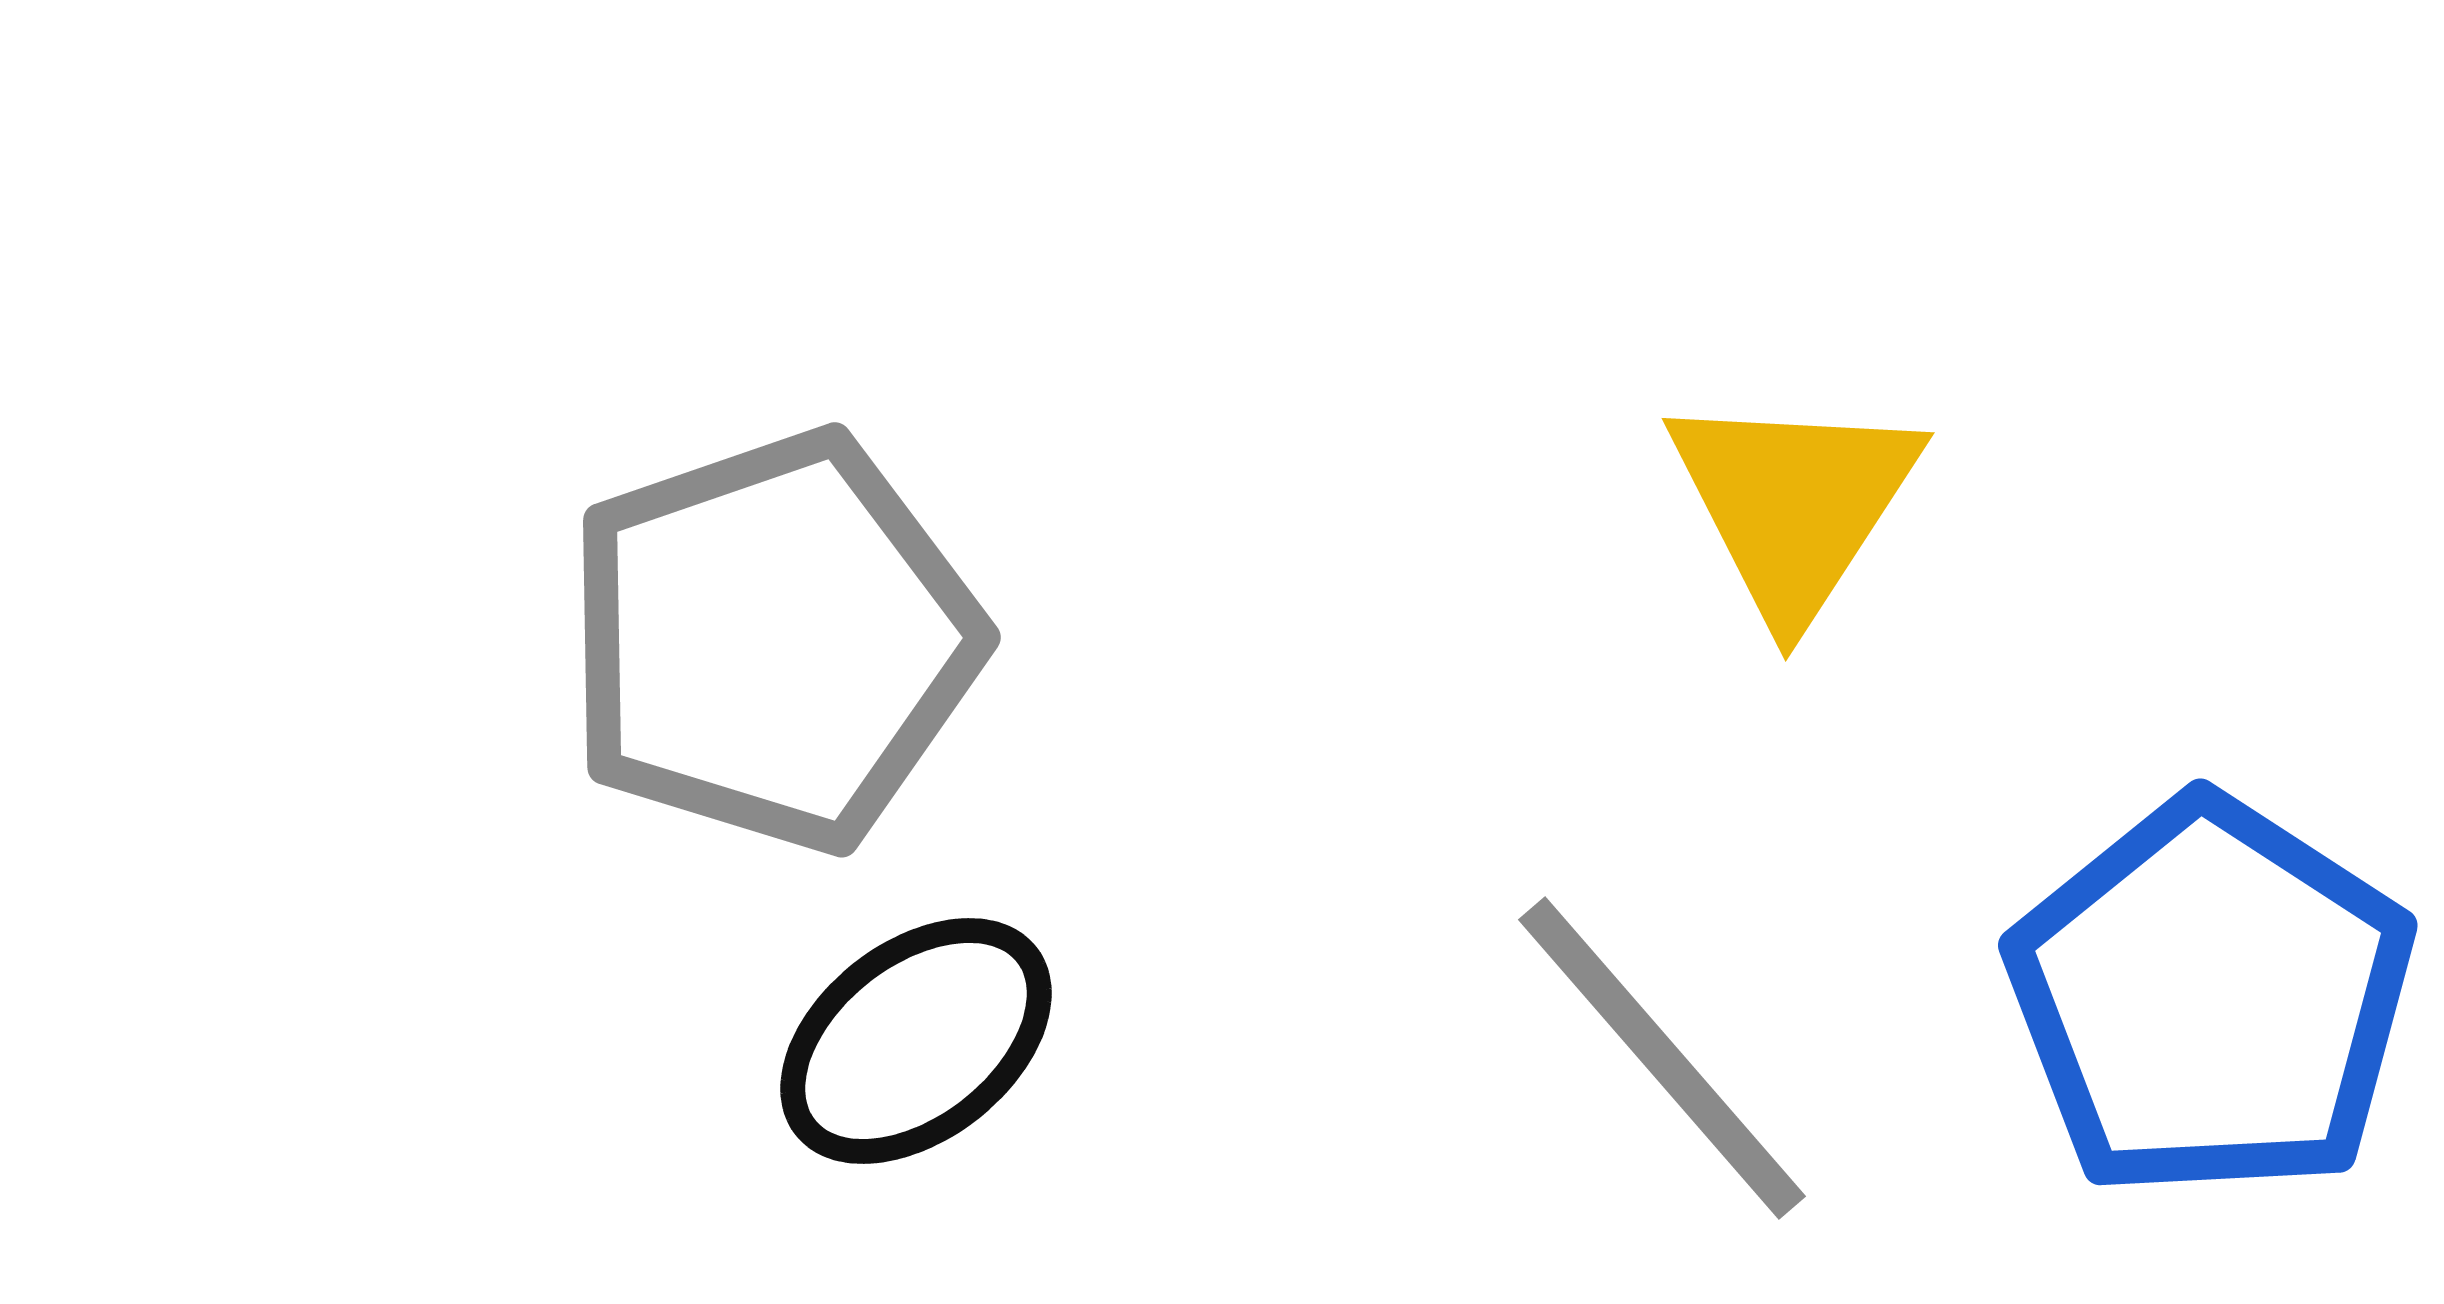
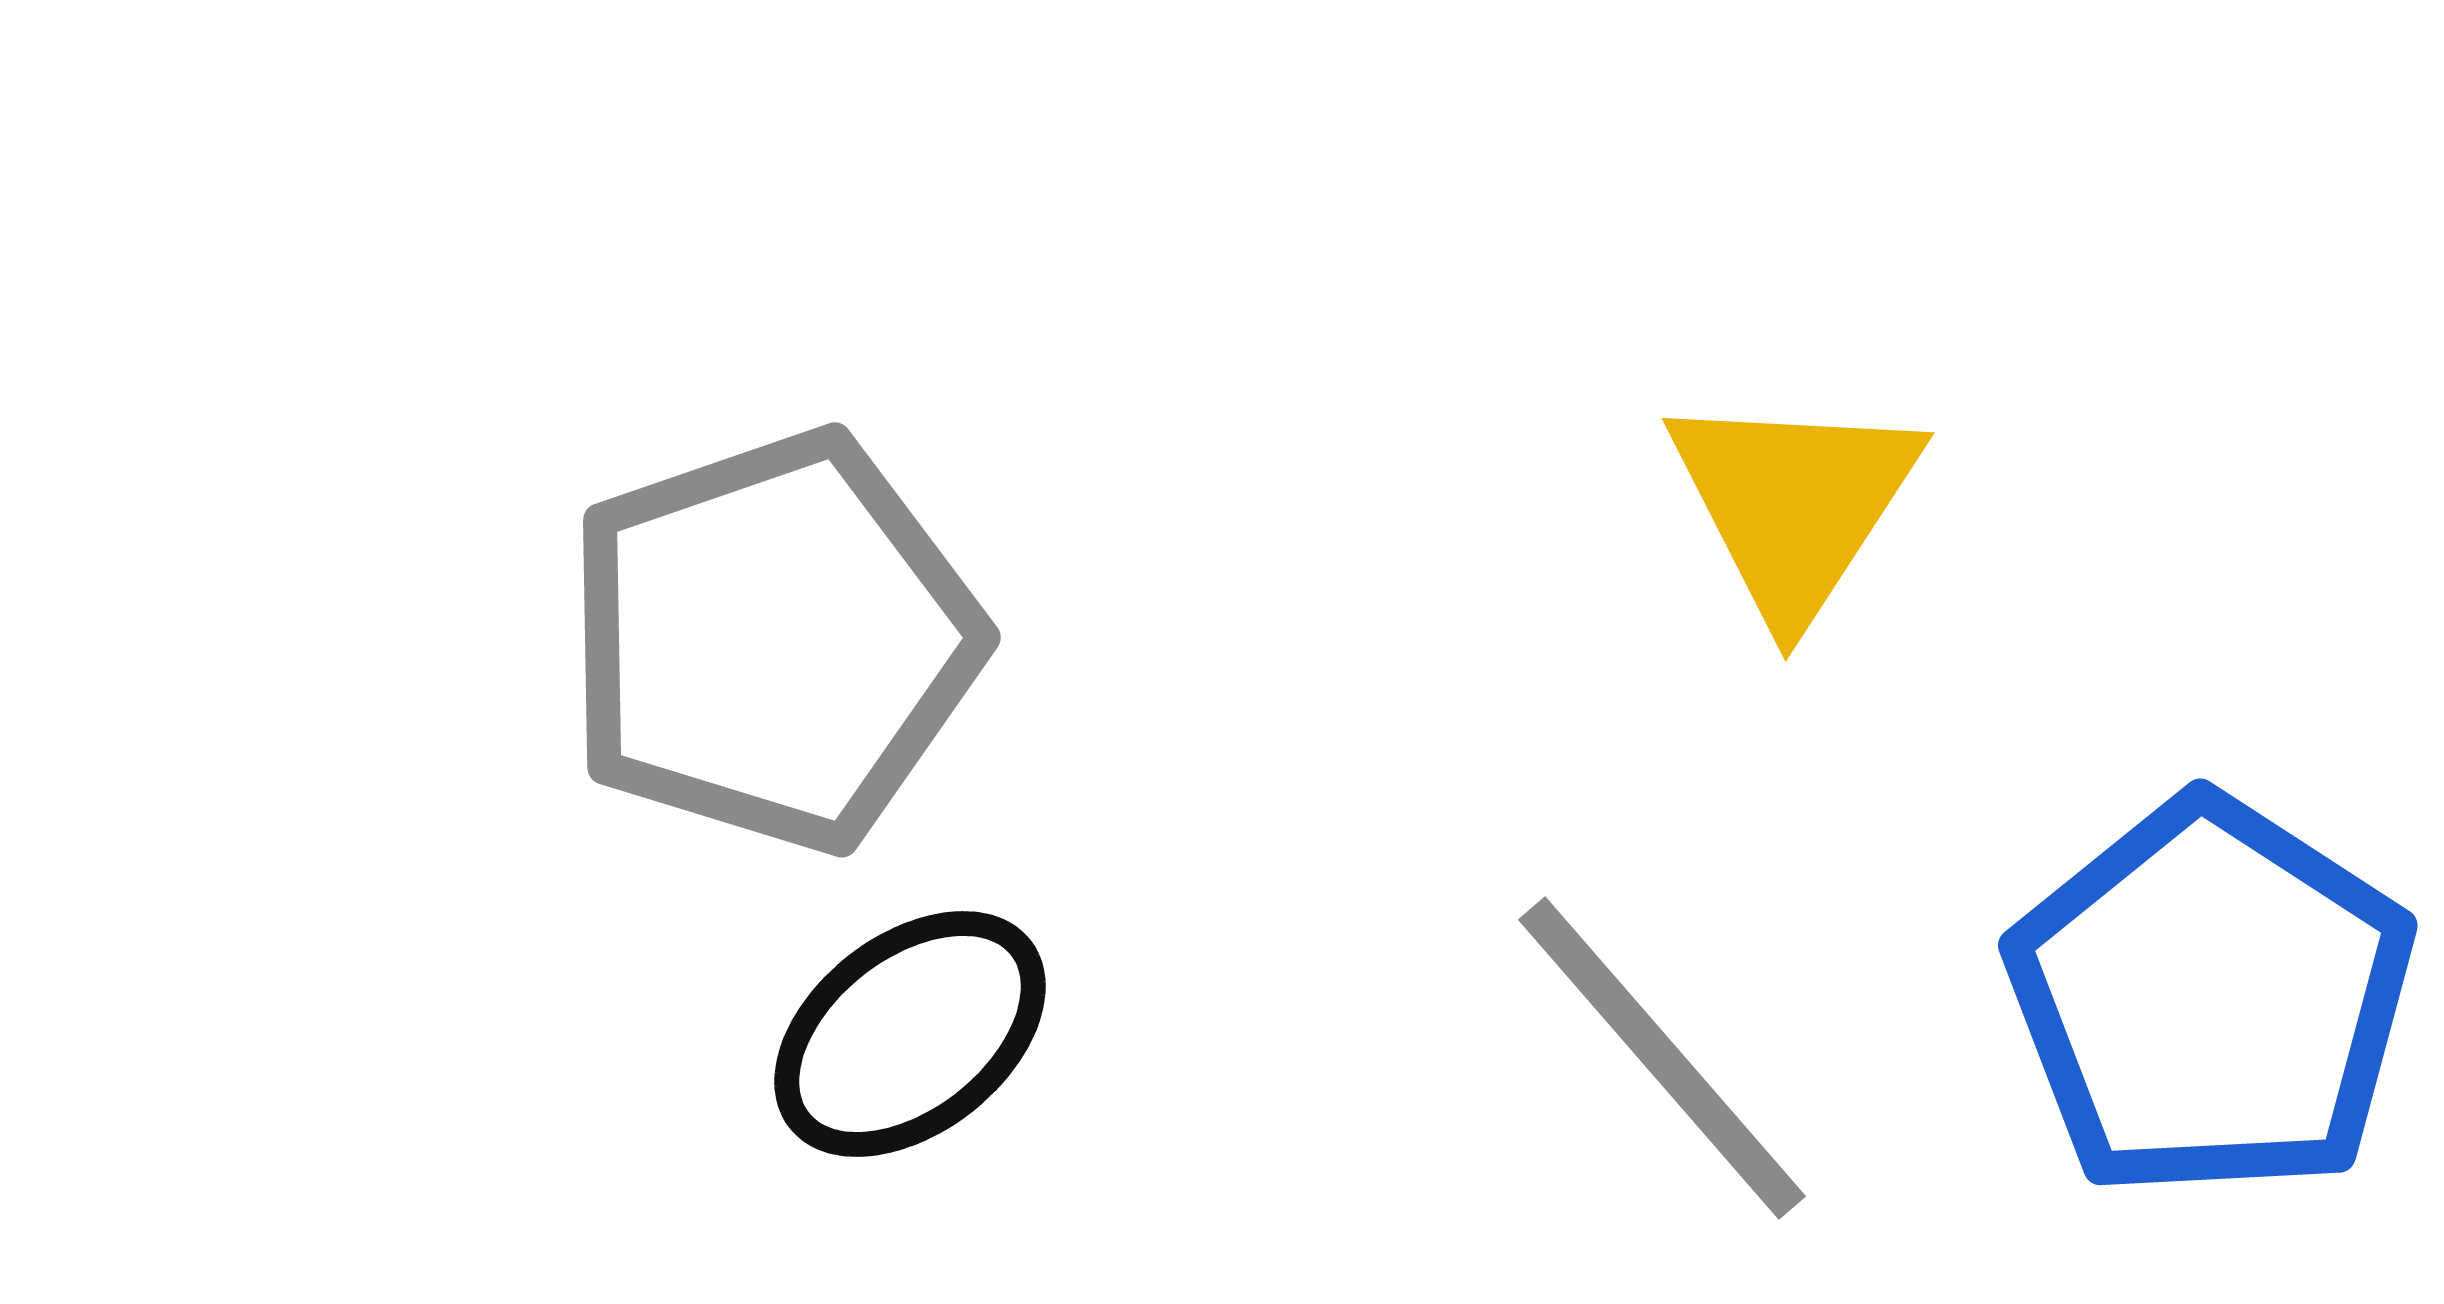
black ellipse: moved 6 px left, 7 px up
